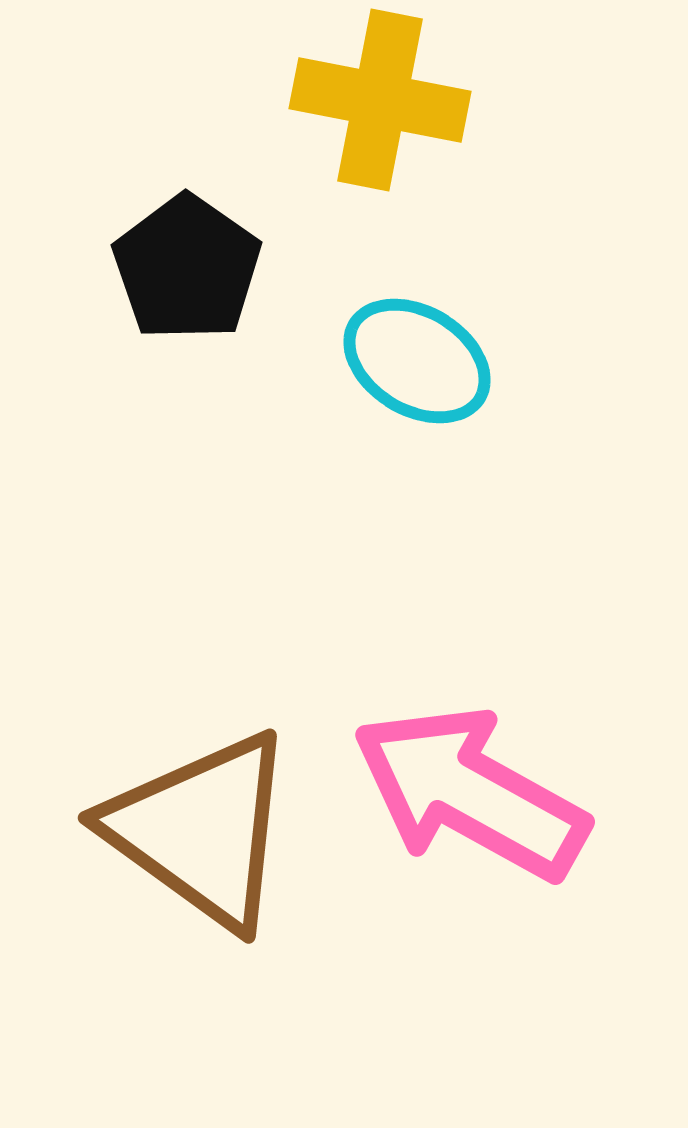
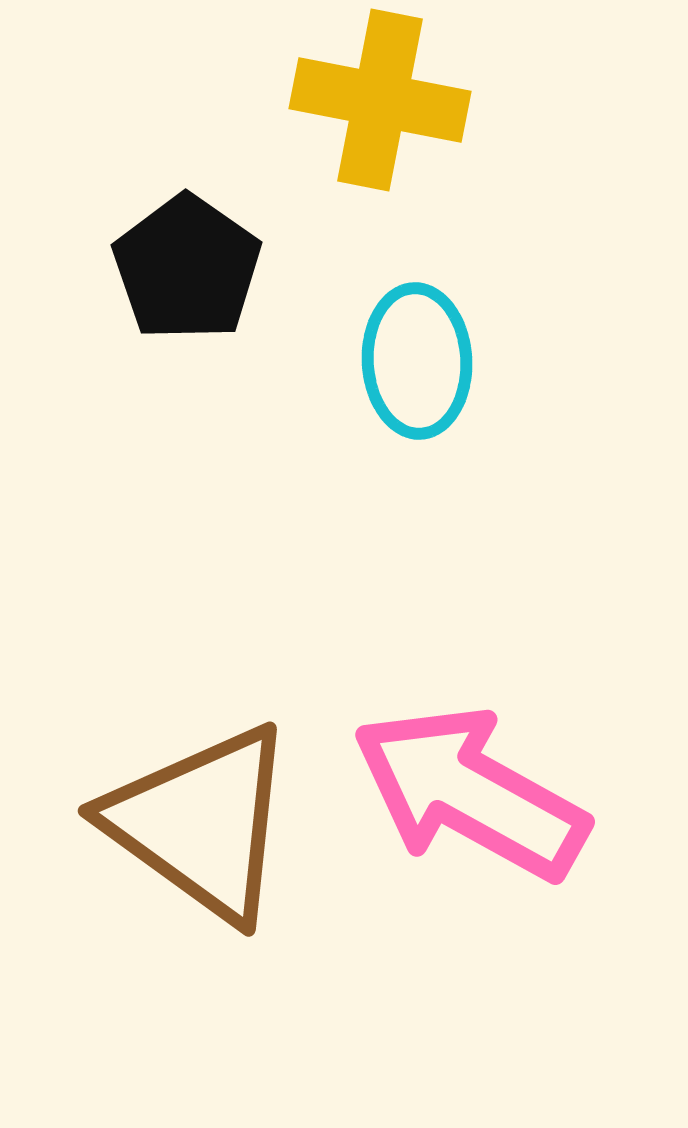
cyan ellipse: rotated 56 degrees clockwise
brown triangle: moved 7 px up
